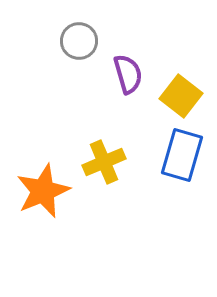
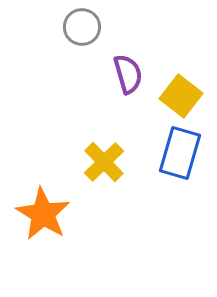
gray circle: moved 3 px right, 14 px up
blue rectangle: moved 2 px left, 2 px up
yellow cross: rotated 21 degrees counterclockwise
orange star: moved 23 px down; rotated 18 degrees counterclockwise
